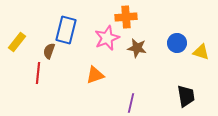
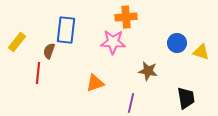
blue rectangle: rotated 8 degrees counterclockwise
pink star: moved 6 px right, 4 px down; rotated 25 degrees clockwise
brown star: moved 11 px right, 23 px down
orange triangle: moved 8 px down
black trapezoid: moved 2 px down
